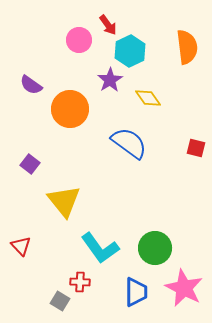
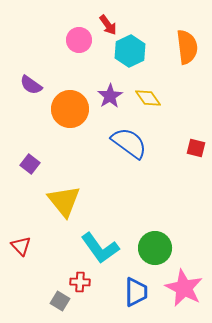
purple star: moved 16 px down
